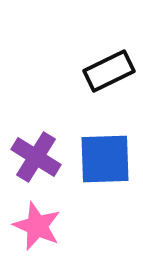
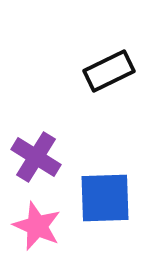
blue square: moved 39 px down
